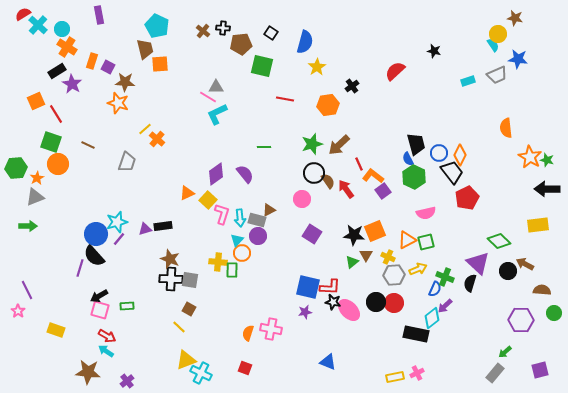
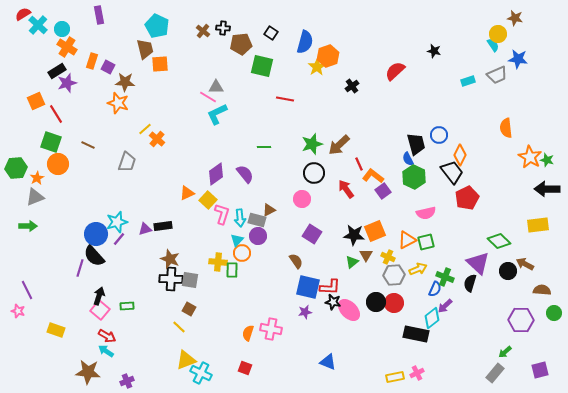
purple star at (72, 84): moved 5 px left, 1 px up; rotated 24 degrees clockwise
orange hexagon at (328, 105): moved 49 px up; rotated 10 degrees counterclockwise
blue circle at (439, 153): moved 18 px up
brown semicircle at (328, 181): moved 32 px left, 80 px down
black arrow at (99, 296): rotated 138 degrees clockwise
pink square at (100, 310): rotated 24 degrees clockwise
pink star at (18, 311): rotated 16 degrees counterclockwise
purple cross at (127, 381): rotated 16 degrees clockwise
